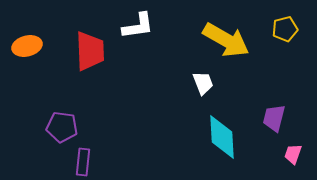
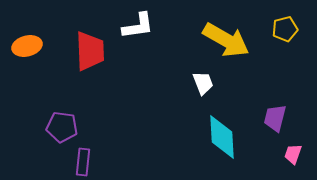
purple trapezoid: moved 1 px right
